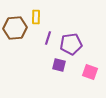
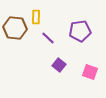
brown hexagon: rotated 10 degrees clockwise
purple line: rotated 64 degrees counterclockwise
purple pentagon: moved 9 px right, 13 px up
purple square: rotated 24 degrees clockwise
